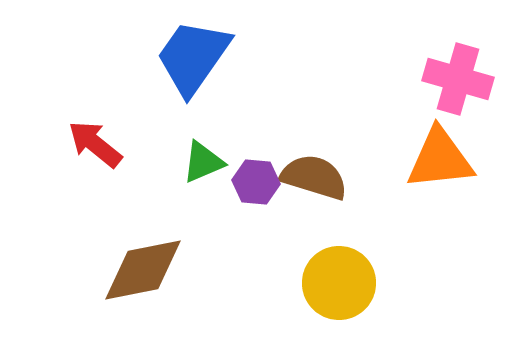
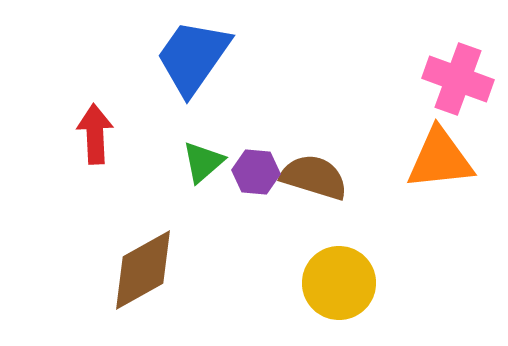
pink cross: rotated 4 degrees clockwise
red arrow: moved 10 px up; rotated 48 degrees clockwise
green triangle: rotated 18 degrees counterclockwise
purple hexagon: moved 10 px up
brown diamond: rotated 18 degrees counterclockwise
